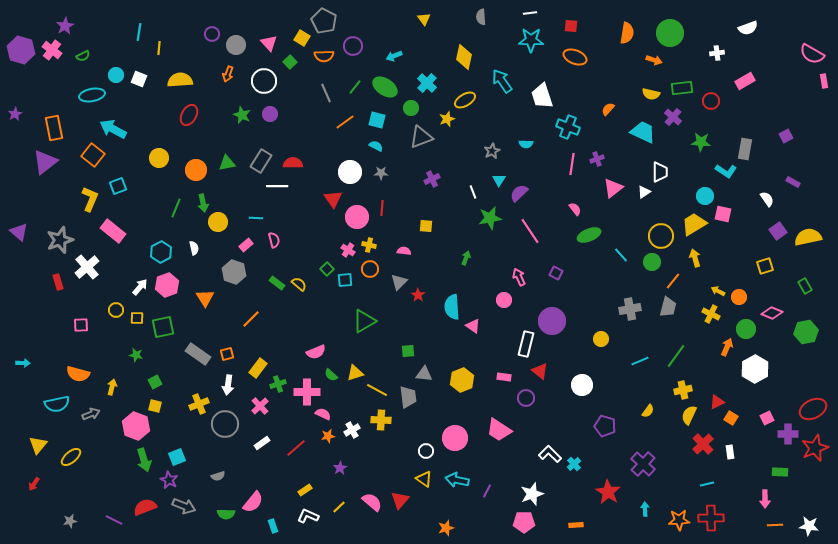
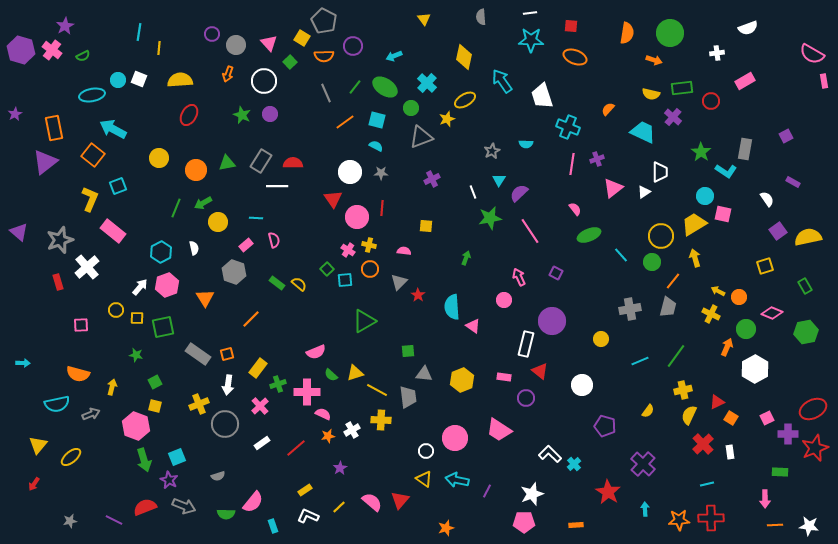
cyan circle at (116, 75): moved 2 px right, 5 px down
green star at (701, 142): moved 10 px down; rotated 30 degrees clockwise
green arrow at (203, 203): rotated 72 degrees clockwise
